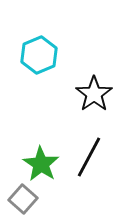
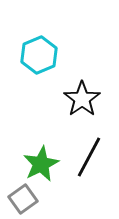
black star: moved 12 px left, 5 px down
green star: rotated 12 degrees clockwise
gray square: rotated 12 degrees clockwise
